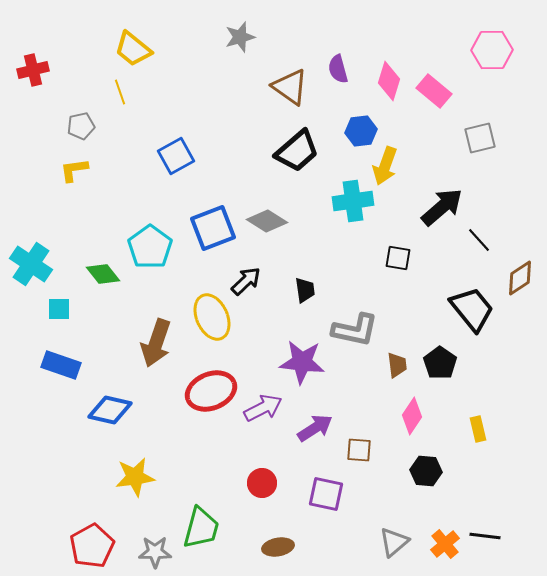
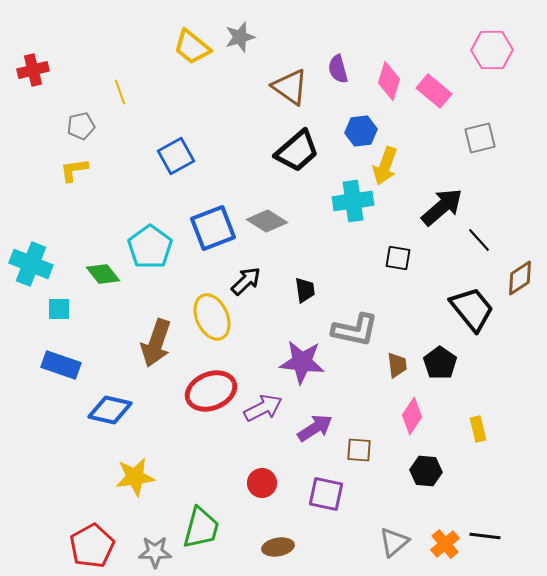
yellow trapezoid at (133, 49): moved 59 px right, 2 px up
cyan cross at (31, 264): rotated 12 degrees counterclockwise
